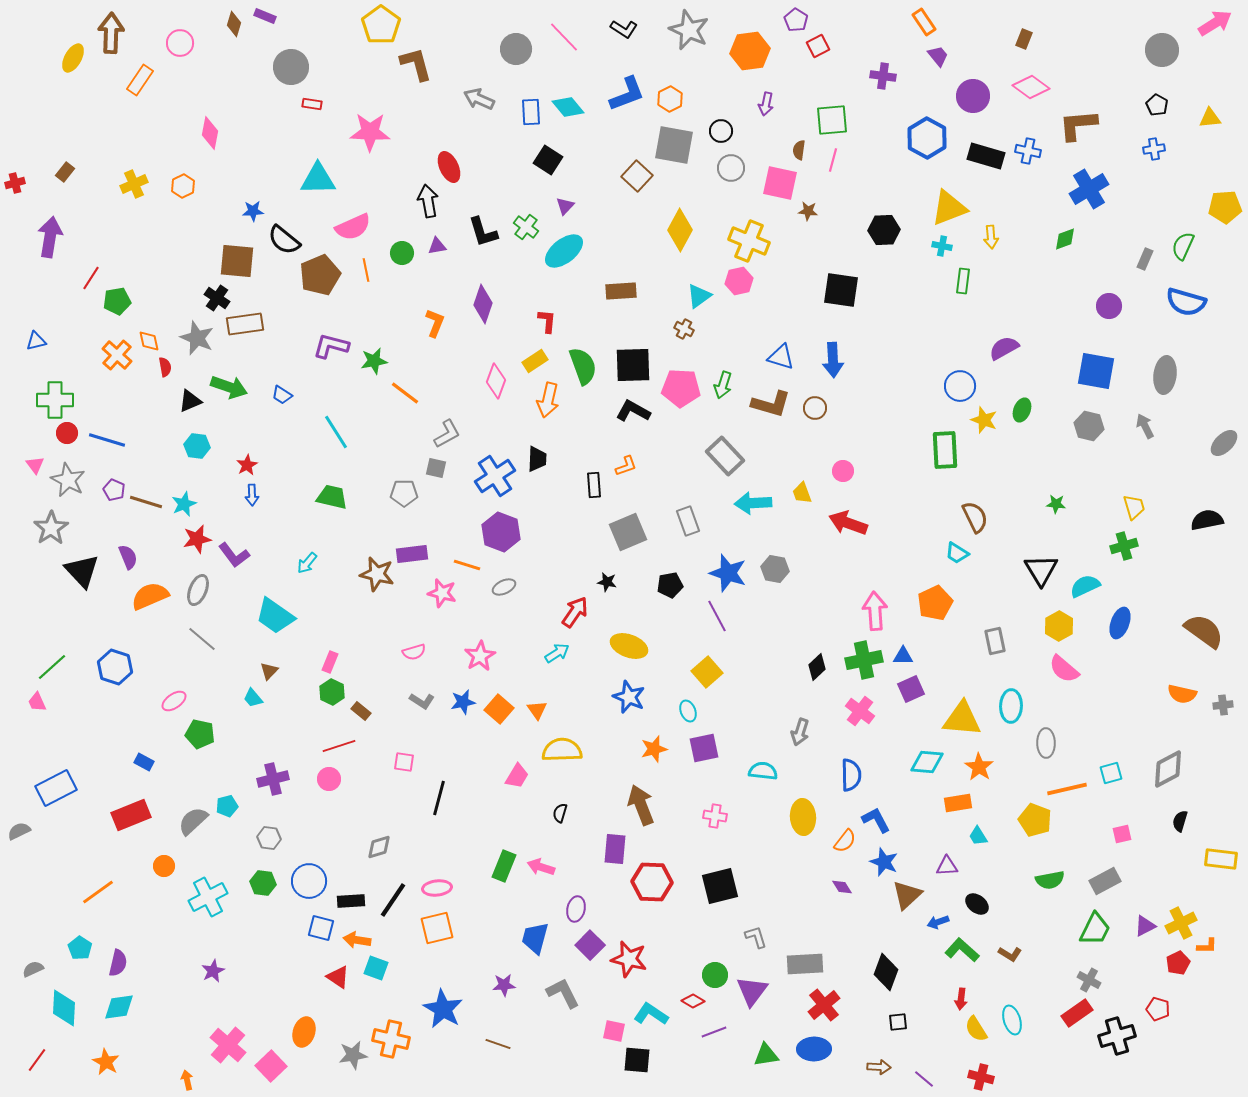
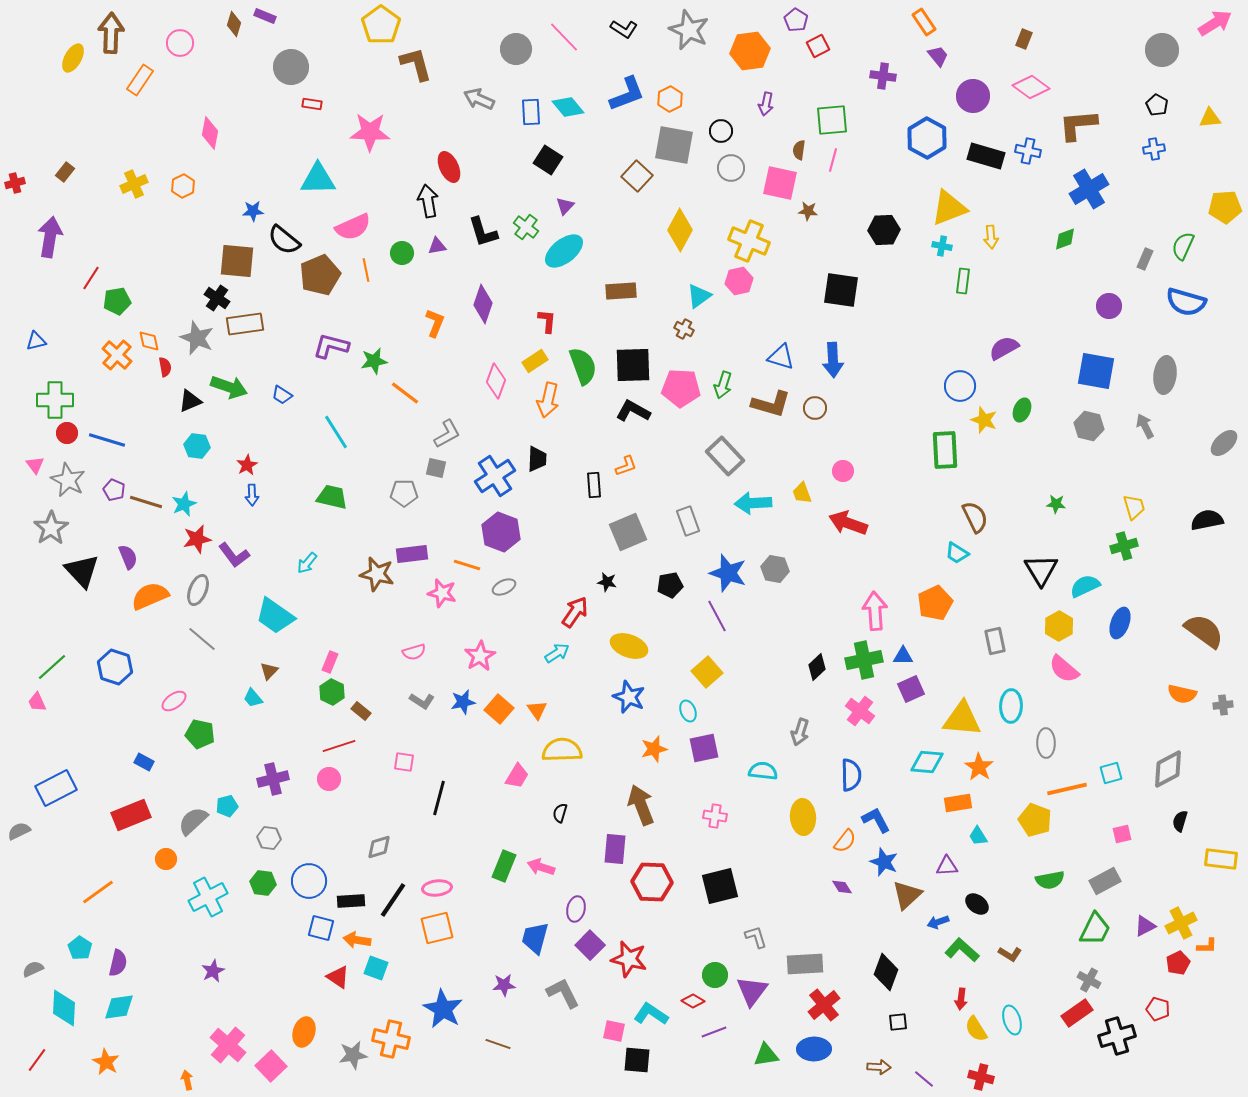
orange circle at (164, 866): moved 2 px right, 7 px up
